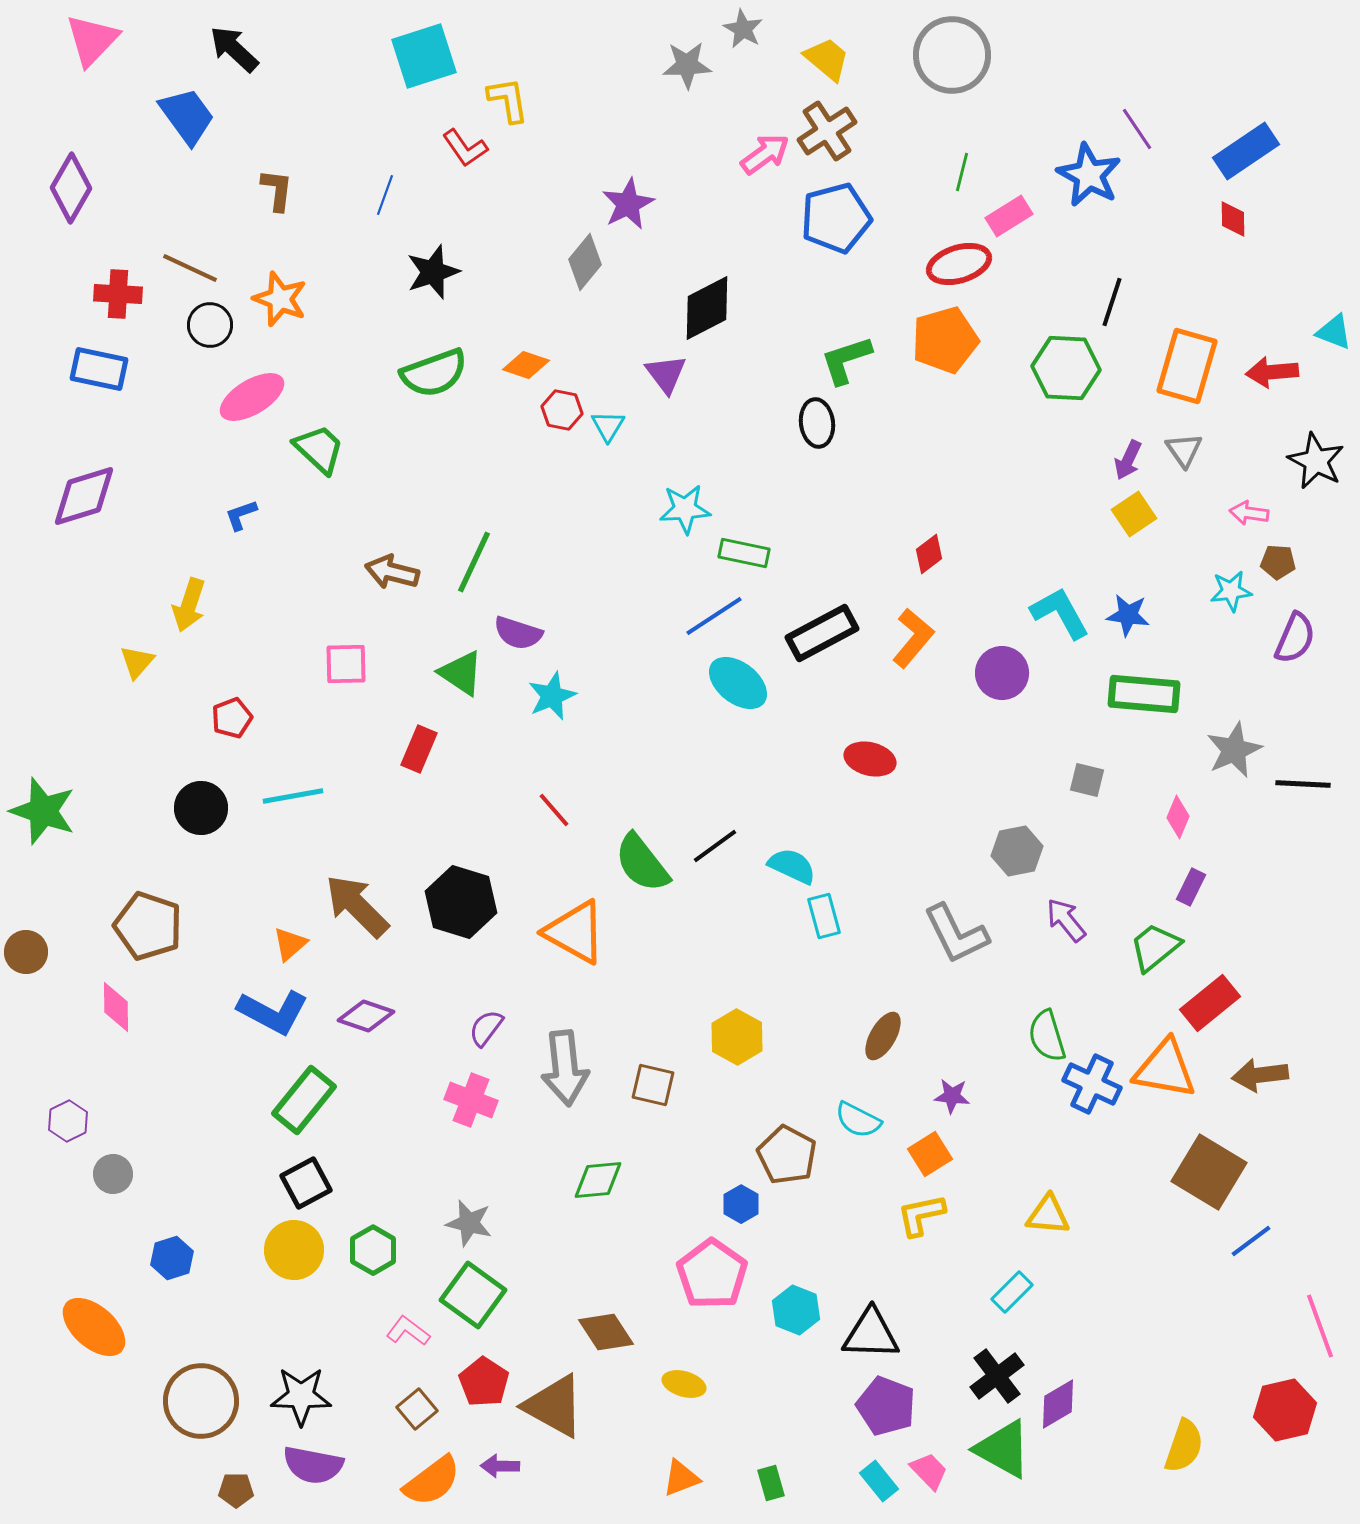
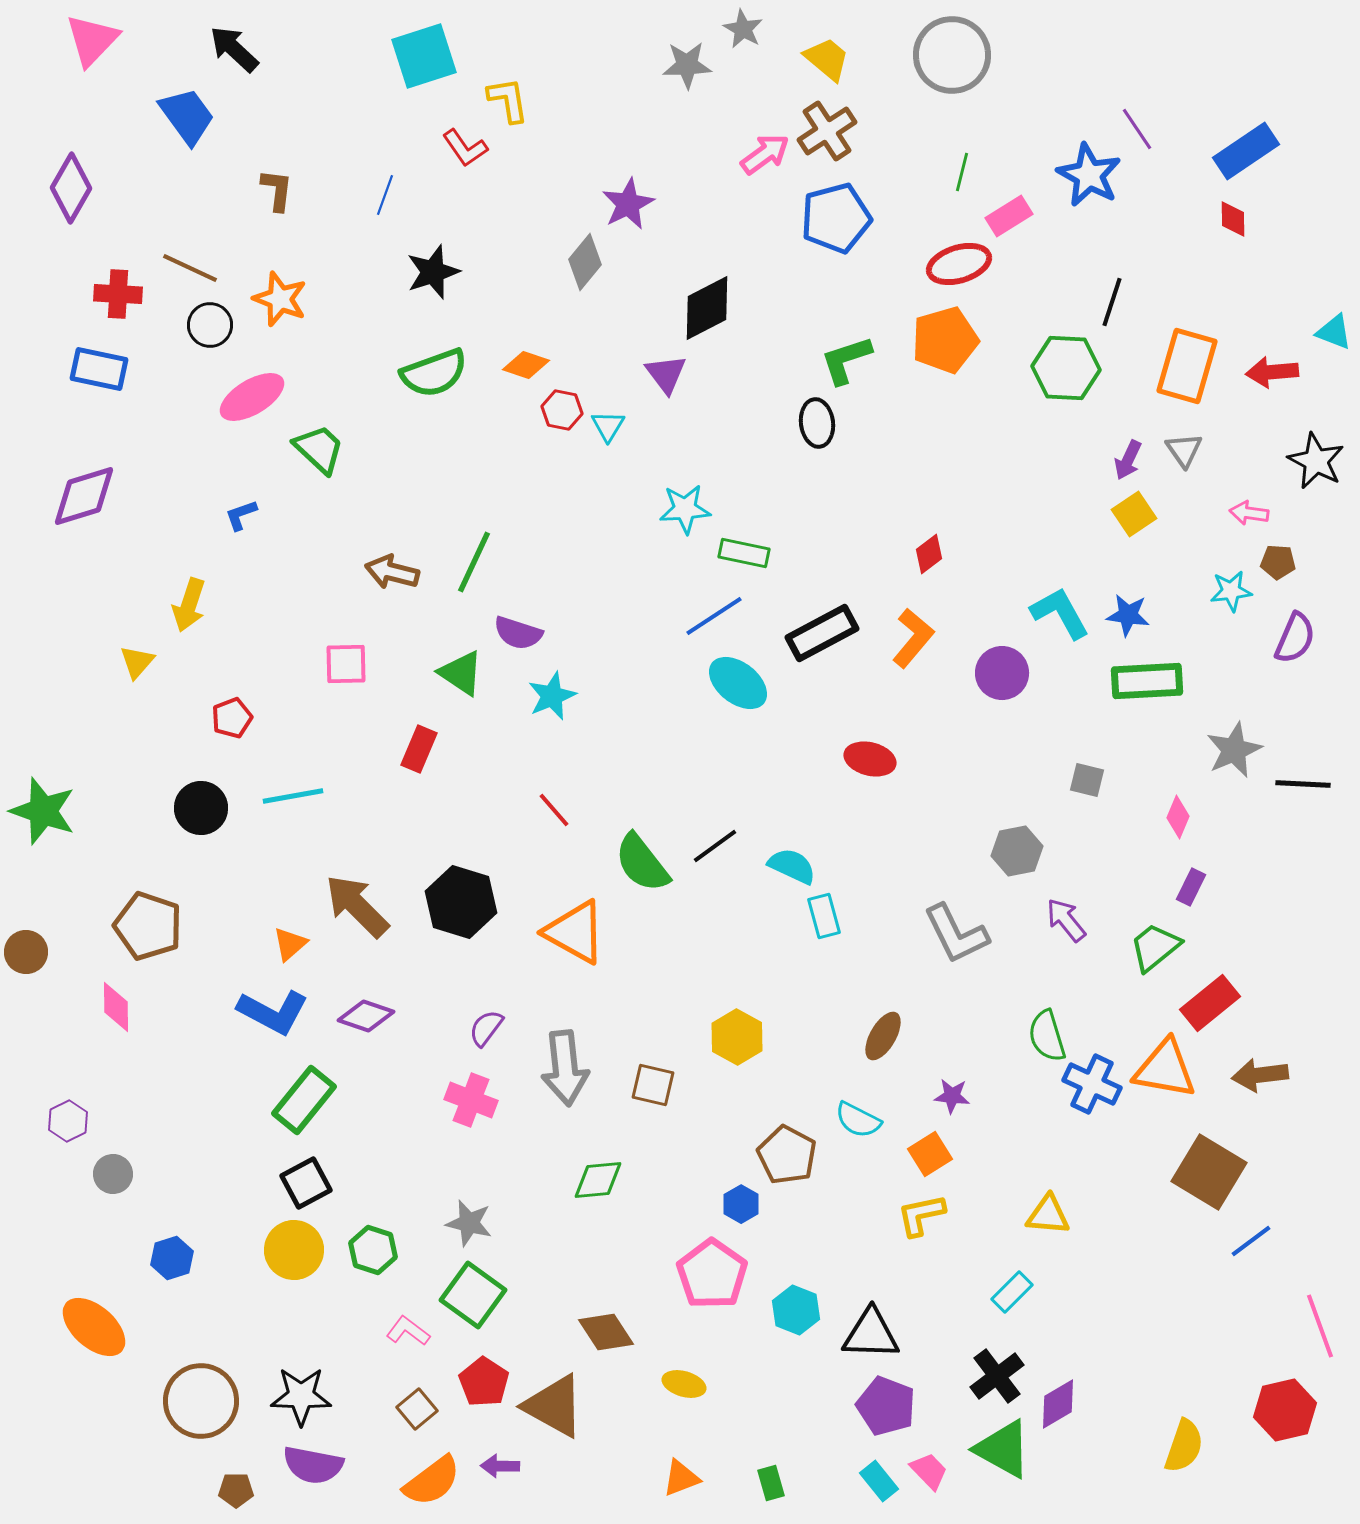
green rectangle at (1144, 694): moved 3 px right, 13 px up; rotated 8 degrees counterclockwise
green hexagon at (373, 1250): rotated 12 degrees counterclockwise
